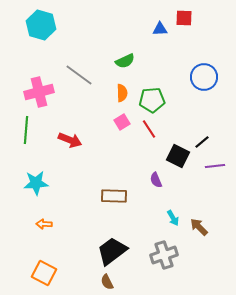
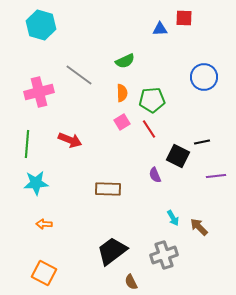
green line: moved 1 px right, 14 px down
black line: rotated 28 degrees clockwise
purple line: moved 1 px right, 10 px down
purple semicircle: moved 1 px left, 5 px up
brown rectangle: moved 6 px left, 7 px up
brown semicircle: moved 24 px right
